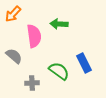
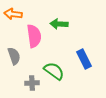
orange arrow: rotated 54 degrees clockwise
gray semicircle: rotated 30 degrees clockwise
blue rectangle: moved 4 px up
green semicircle: moved 5 px left
